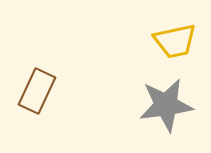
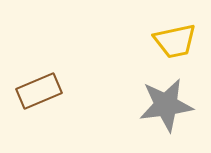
brown rectangle: moved 2 px right; rotated 42 degrees clockwise
